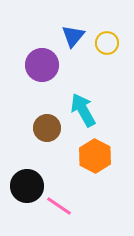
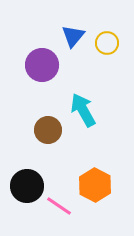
brown circle: moved 1 px right, 2 px down
orange hexagon: moved 29 px down
